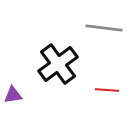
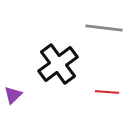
red line: moved 2 px down
purple triangle: rotated 36 degrees counterclockwise
